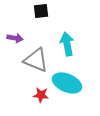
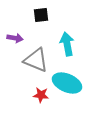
black square: moved 4 px down
